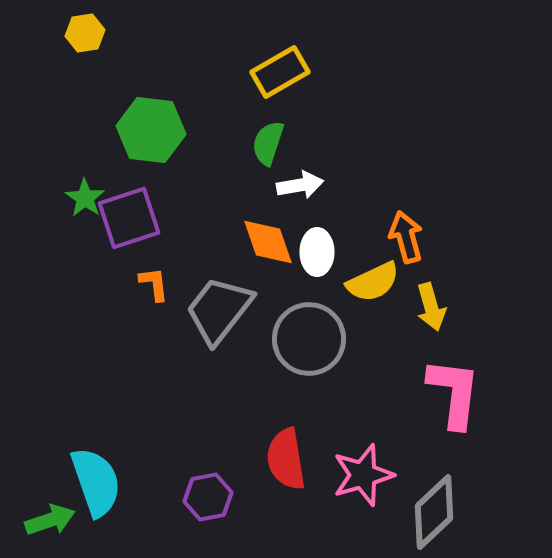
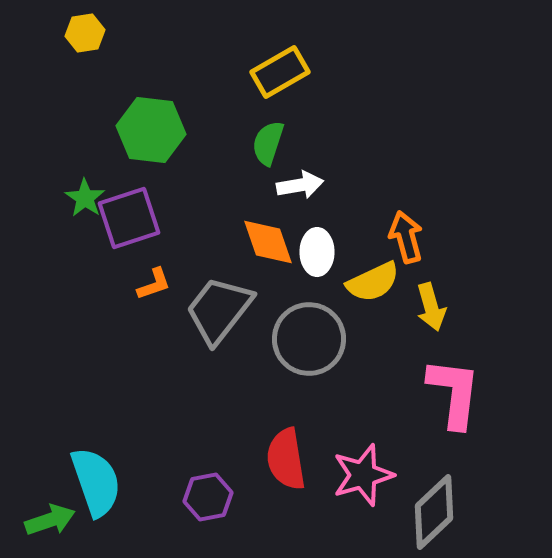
orange L-shape: rotated 78 degrees clockwise
